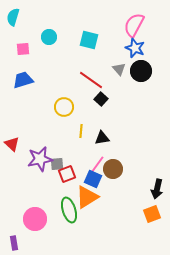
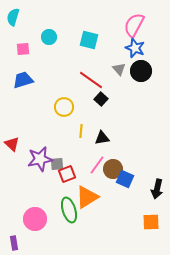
blue square: moved 32 px right
orange square: moved 1 px left, 8 px down; rotated 18 degrees clockwise
